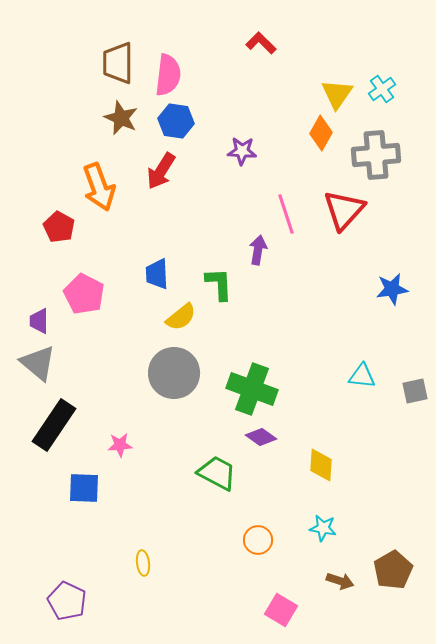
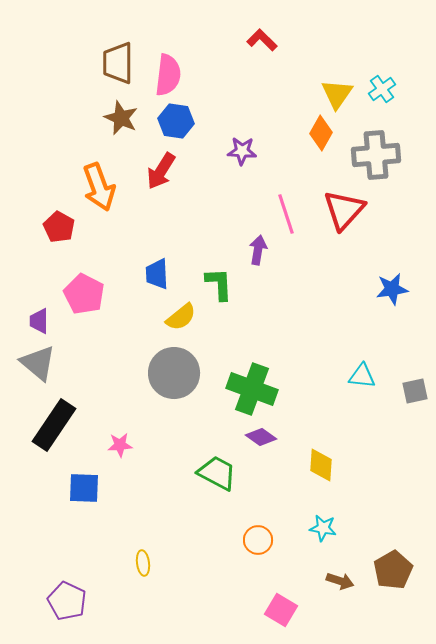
red L-shape: moved 1 px right, 3 px up
